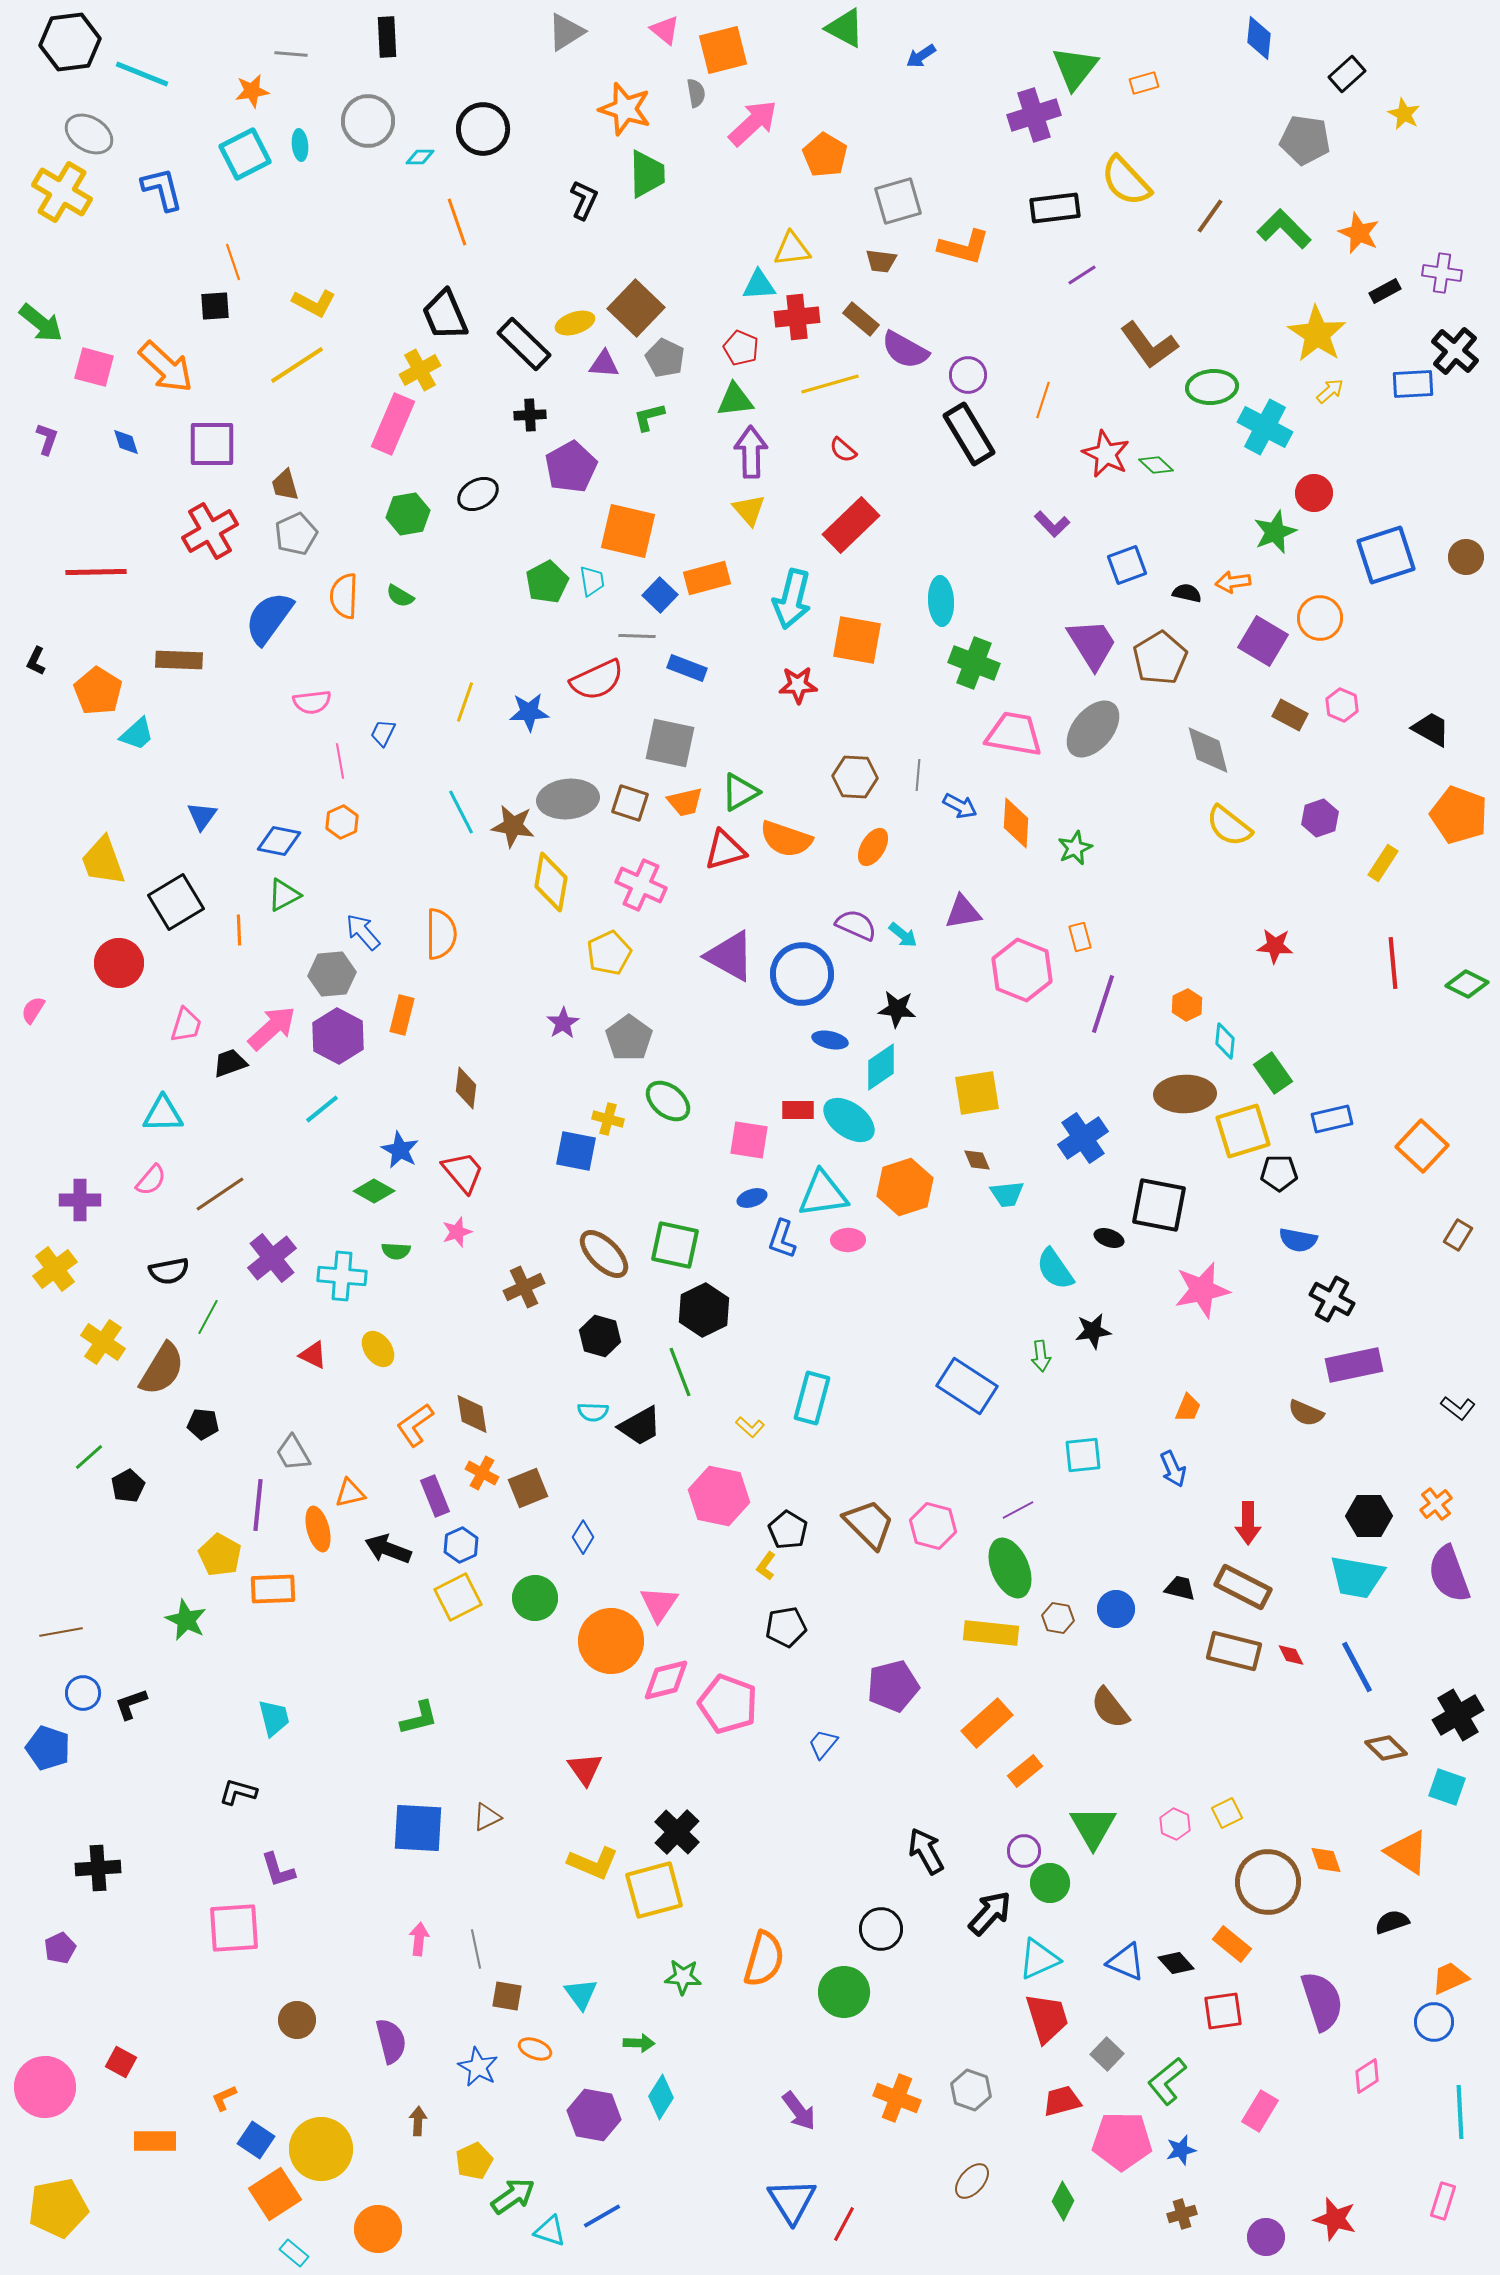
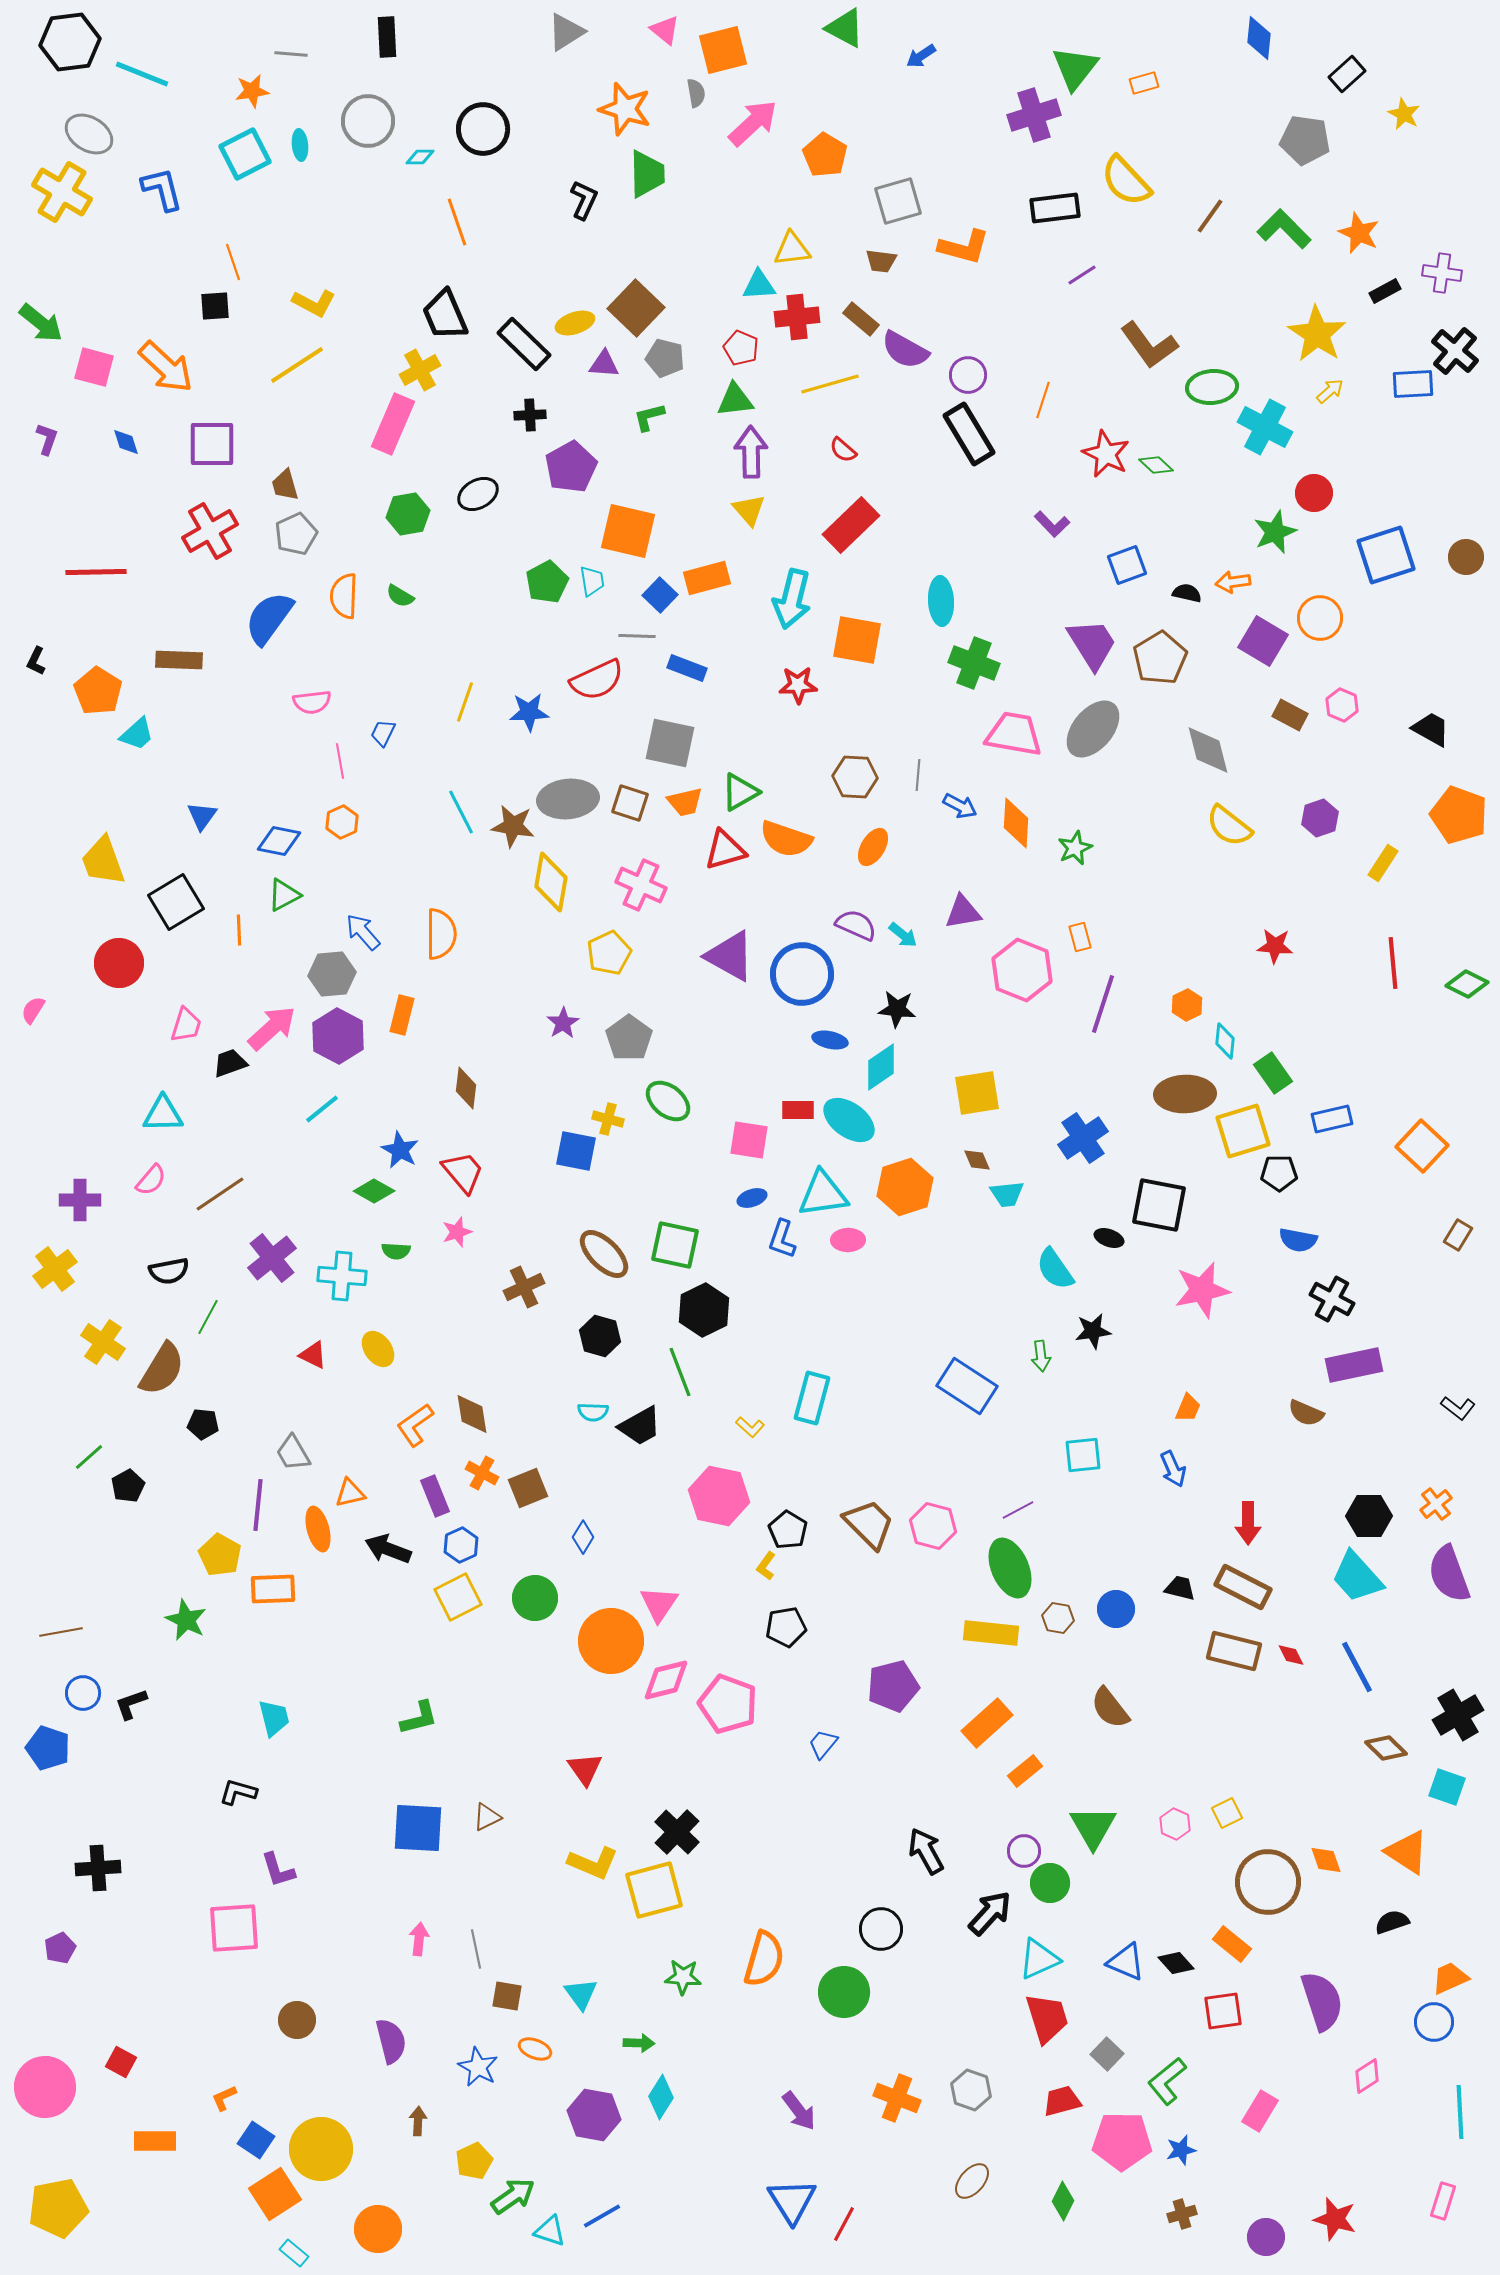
gray pentagon at (665, 358): rotated 12 degrees counterclockwise
cyan trapezoid at (1357, 1577): rotated 38 degrees clockwise
